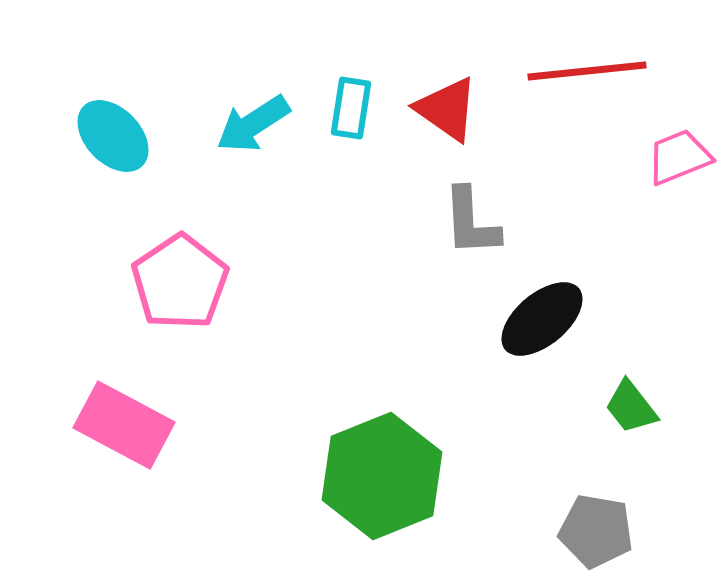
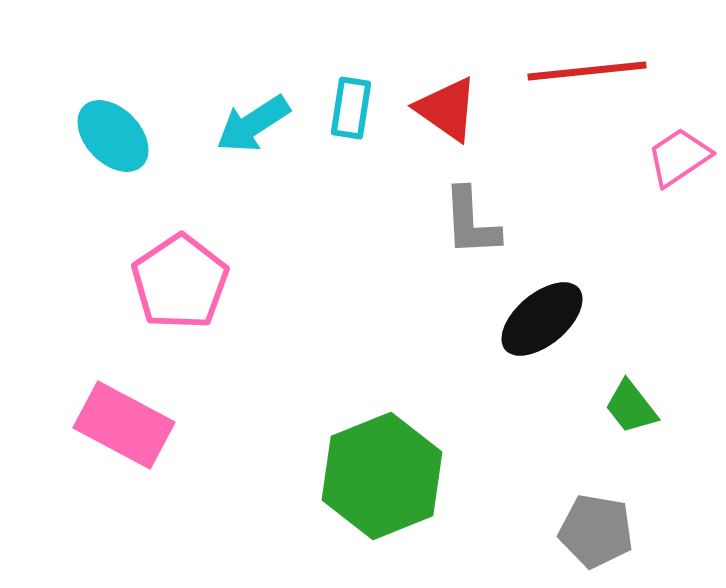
pink trapezoid: rotated 12 degrees counterclockwise
